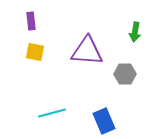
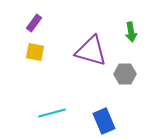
purple rectangle: moved 3 px right, 2 px down; rotated 42 degrees clockwise
green arrow: moved 4 px left; rotated 18 degrees counterclockwise
purple triangle: moved 4 px right; rotated 12 degrees clockwise
